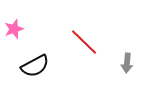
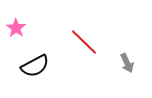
pink star: moved 2 px right, 1 px up; rotated 18 degrees counterclockwise
gray arrow: rotated 30 degrees counterclockwise
